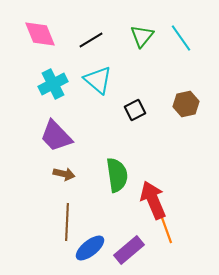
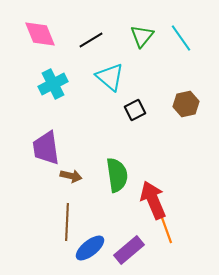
cyan triangle: moved 12 px right, 3 px up
purple trapezoid: moved 10 px left, 12 px down; rotated 36 degrees clockwise
brown arrow: moved 7 px right, 2 px down
